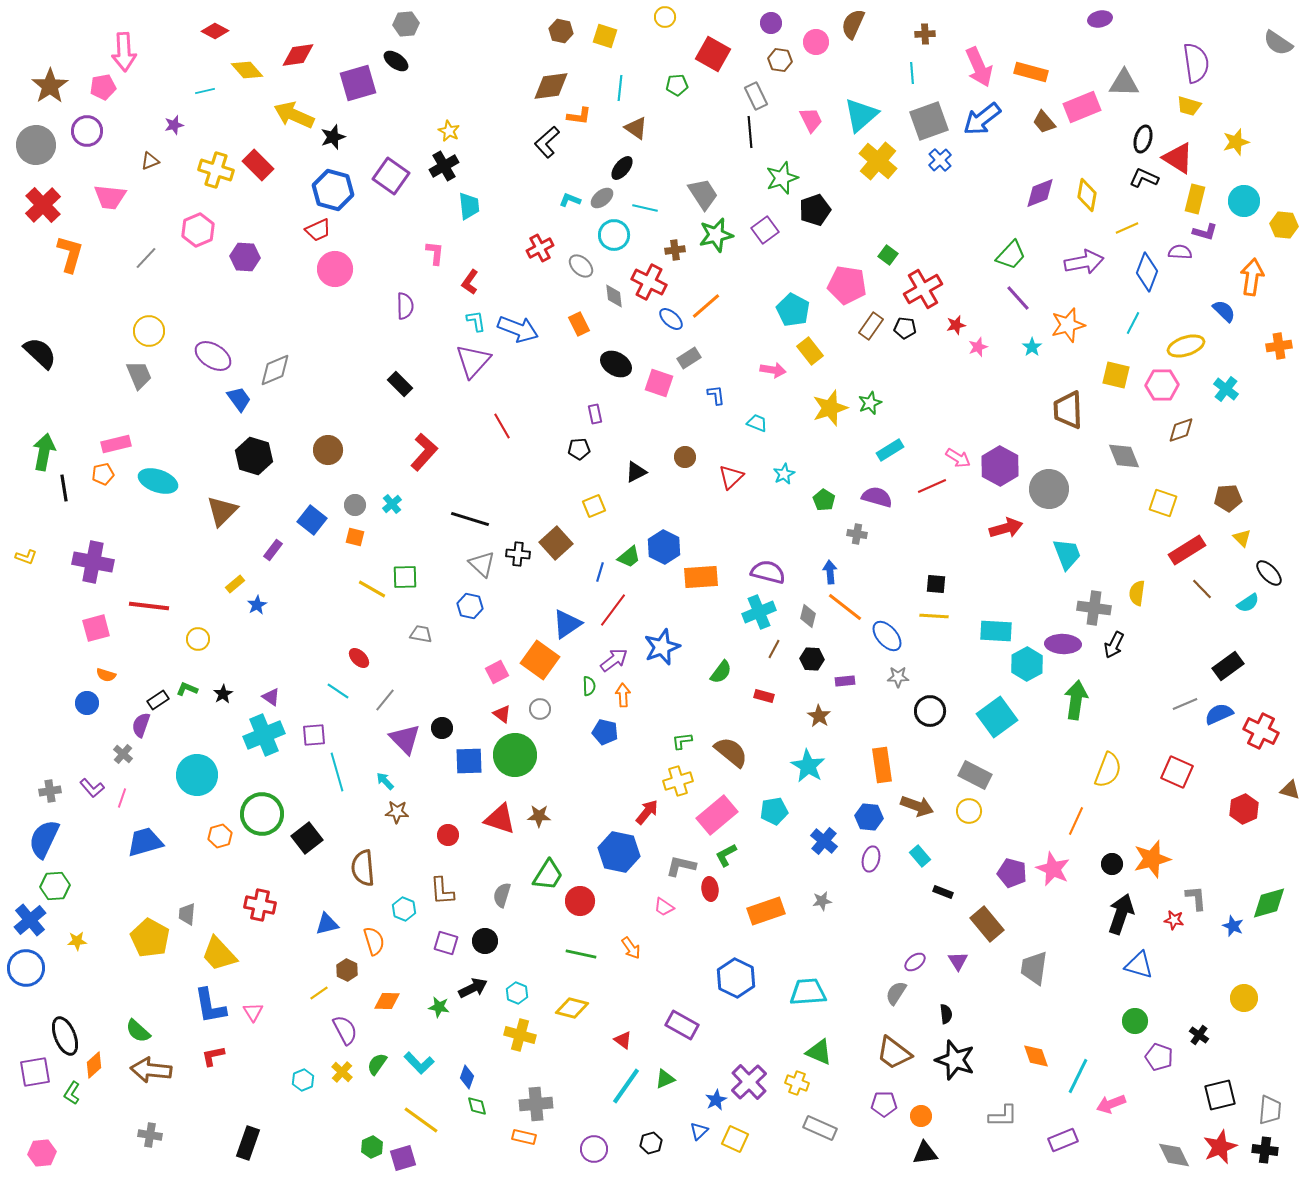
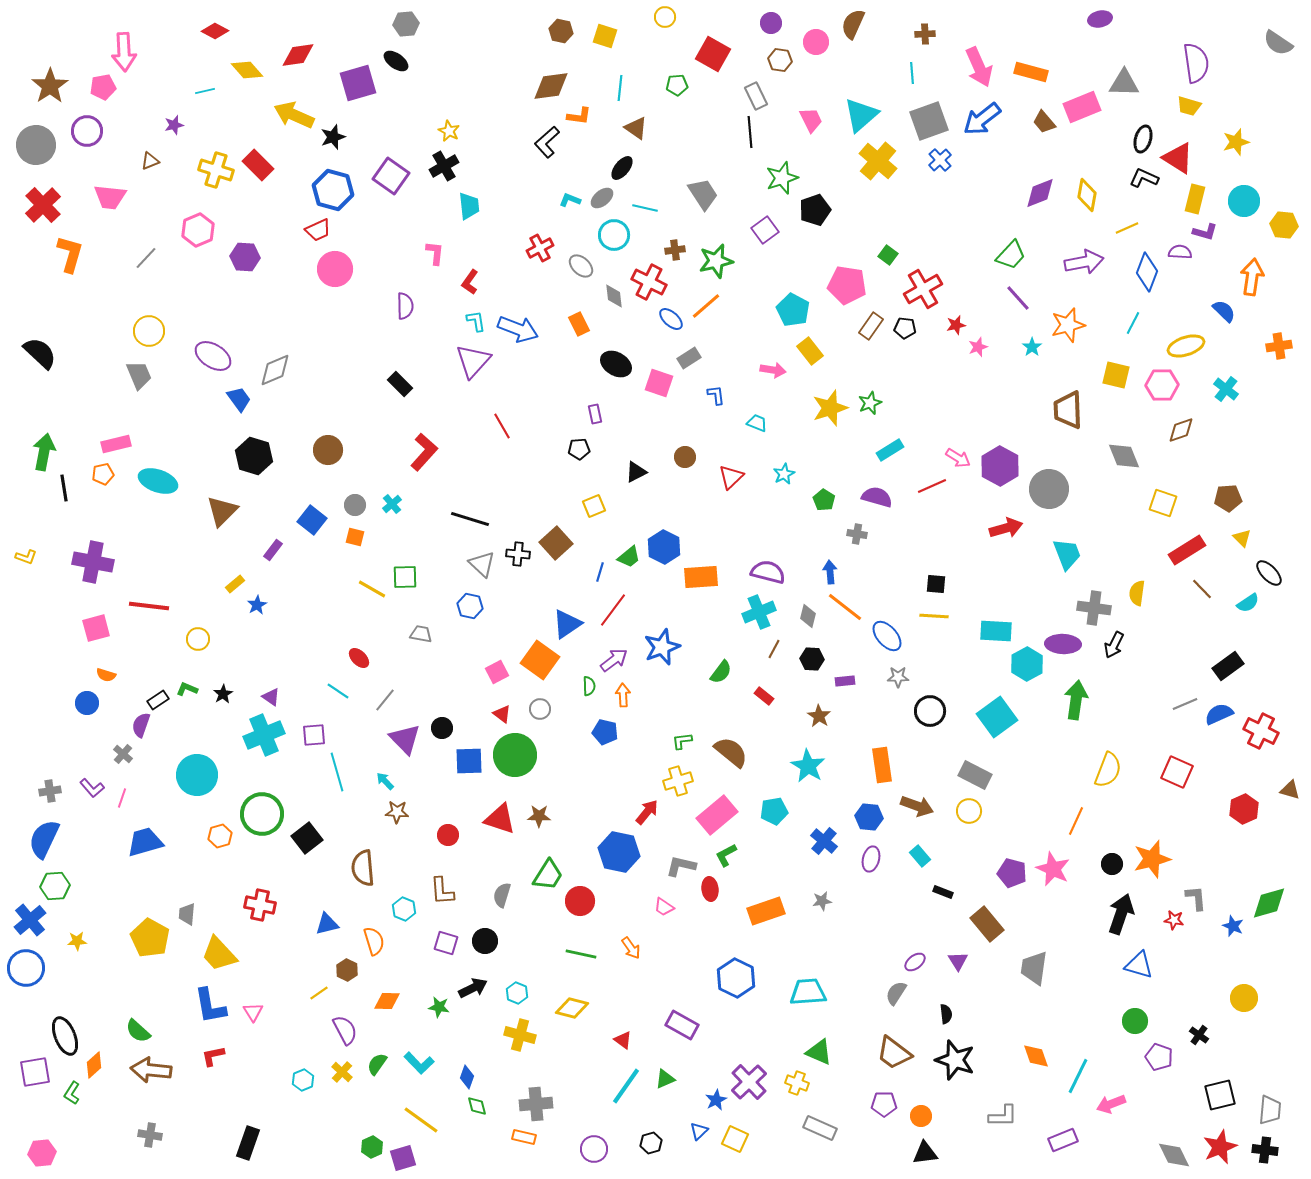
green star at (716, 235): moved 26 px down
red rectangle at (764, 696): rotated 24 degrees clockwise
